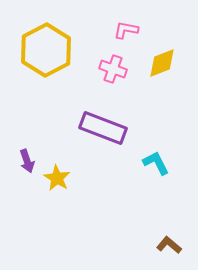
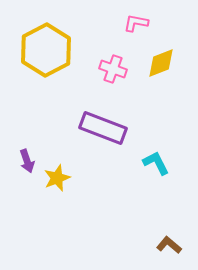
pink L-shape: moved 10 px right, 7 px up
yellow diamond: moved 1 px left
yellow star: rotated 20 degrees clockwise
